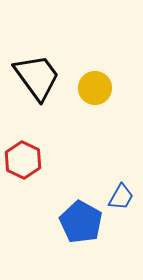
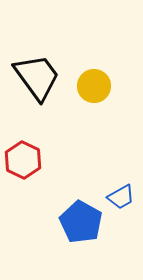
yellow circle: moved 1 px left, 2 px up
blue trapezoid: rotated 32 degrees clockwise
